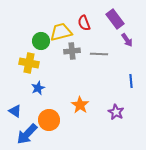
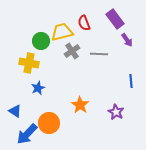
yellow trapezoid: moved 1 px right
gray cross: rotated 28 degrees counterclockwise
orange circle: moved 3 px down
